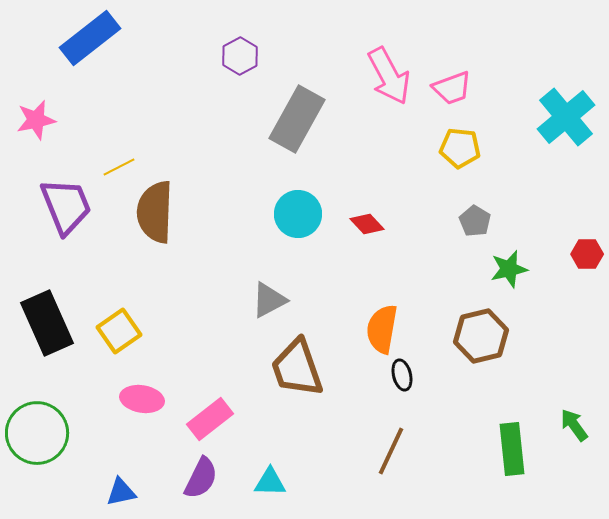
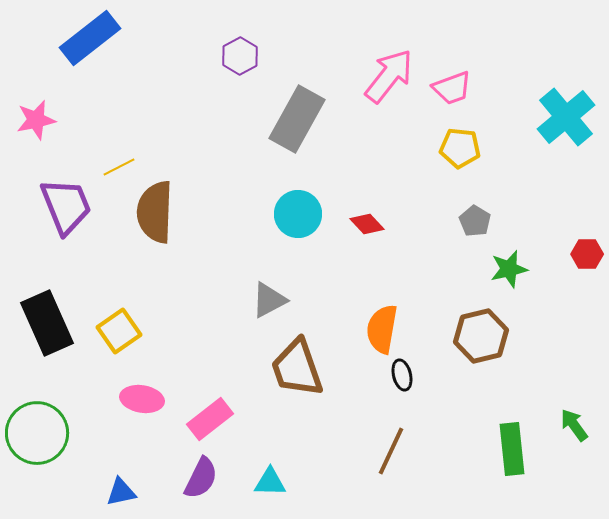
pink arrow: rotated 114 degrees counterclockwise
